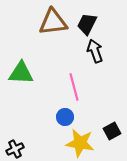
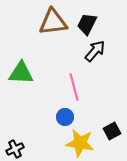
black arrow: rotated 60 degrees clockwise
